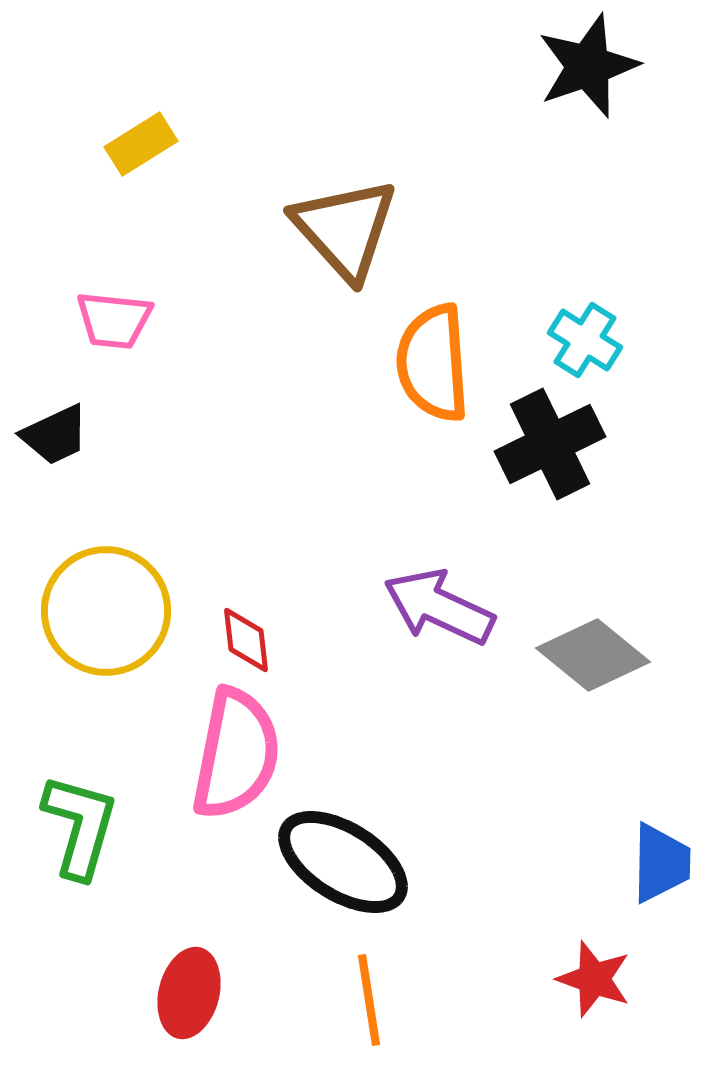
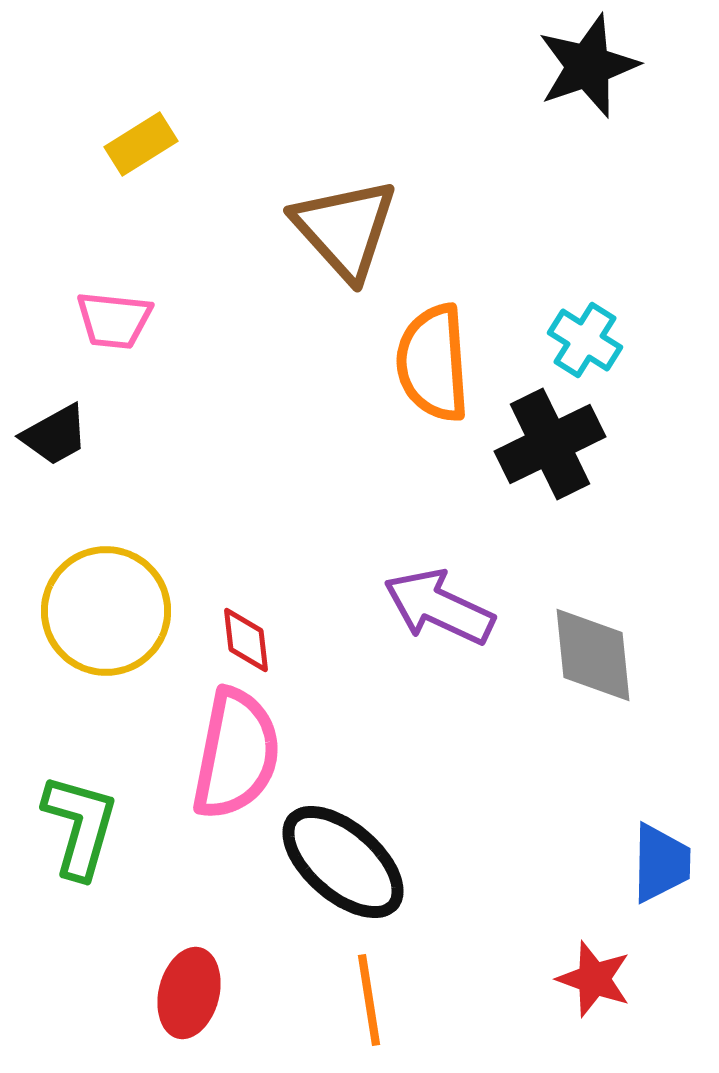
black trapezoid: rotated 4 degrees counterclockwise
gray diamond: rotated 45 degrees clockwise
black ellipse: rotated 9 degrees clockwise
